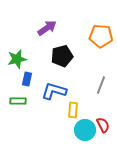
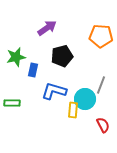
green star: moved 1 px left, 2 px up
blue rectangle: moved 6 px right, 9 px up
green rectangle: moved 6 px left, 2 px down
cyan circle: moved 31 px up
